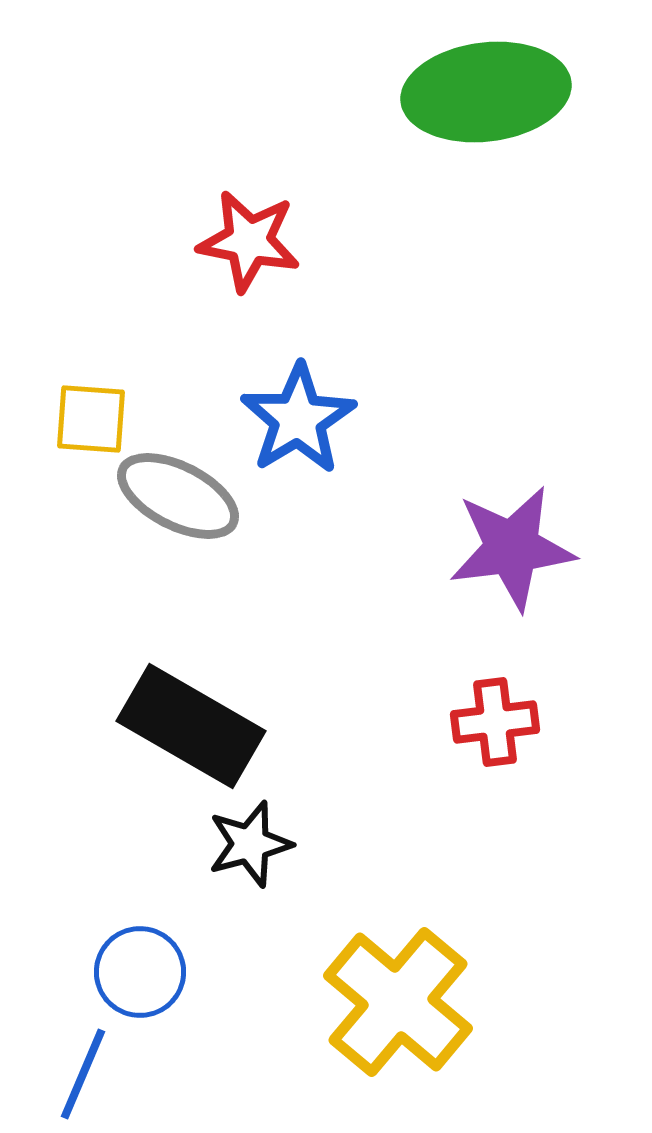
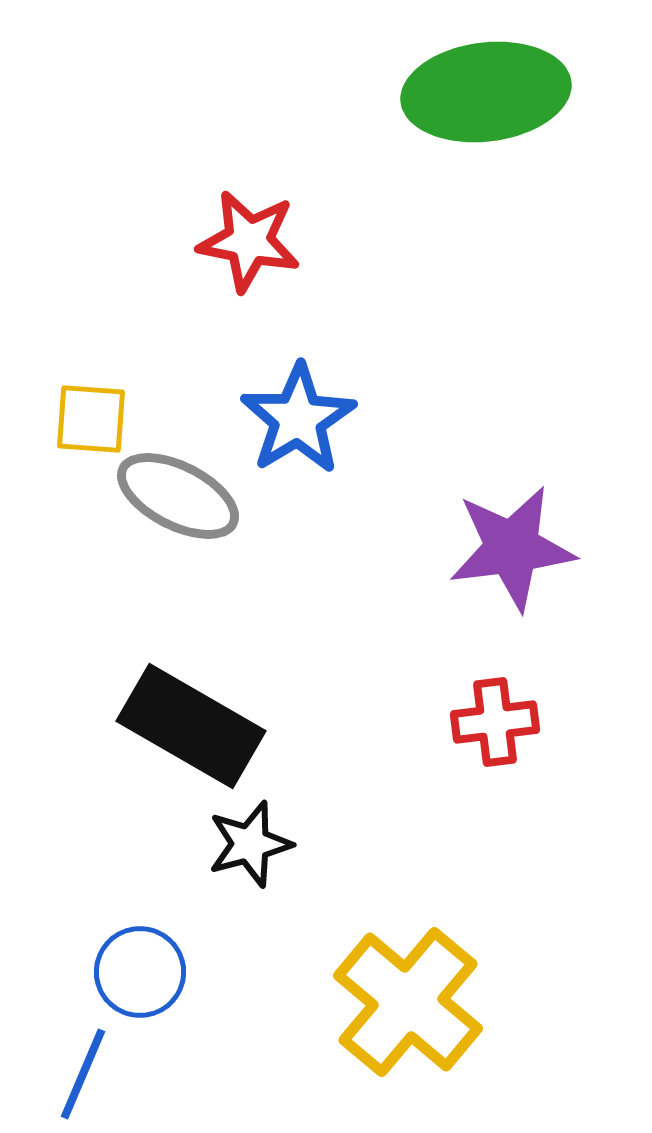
yellow cross: moved 10 px right
